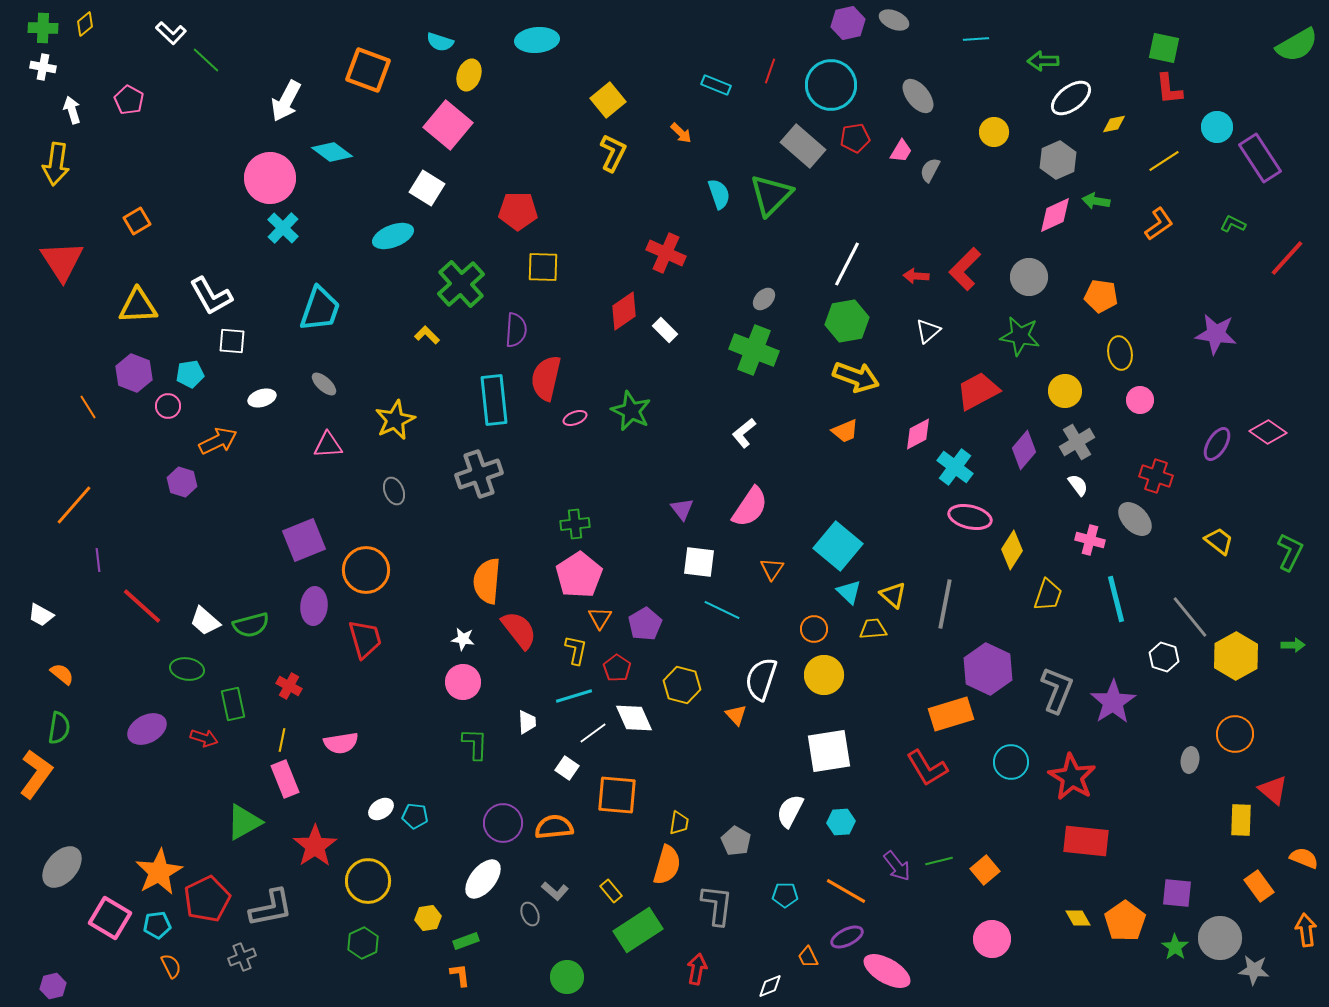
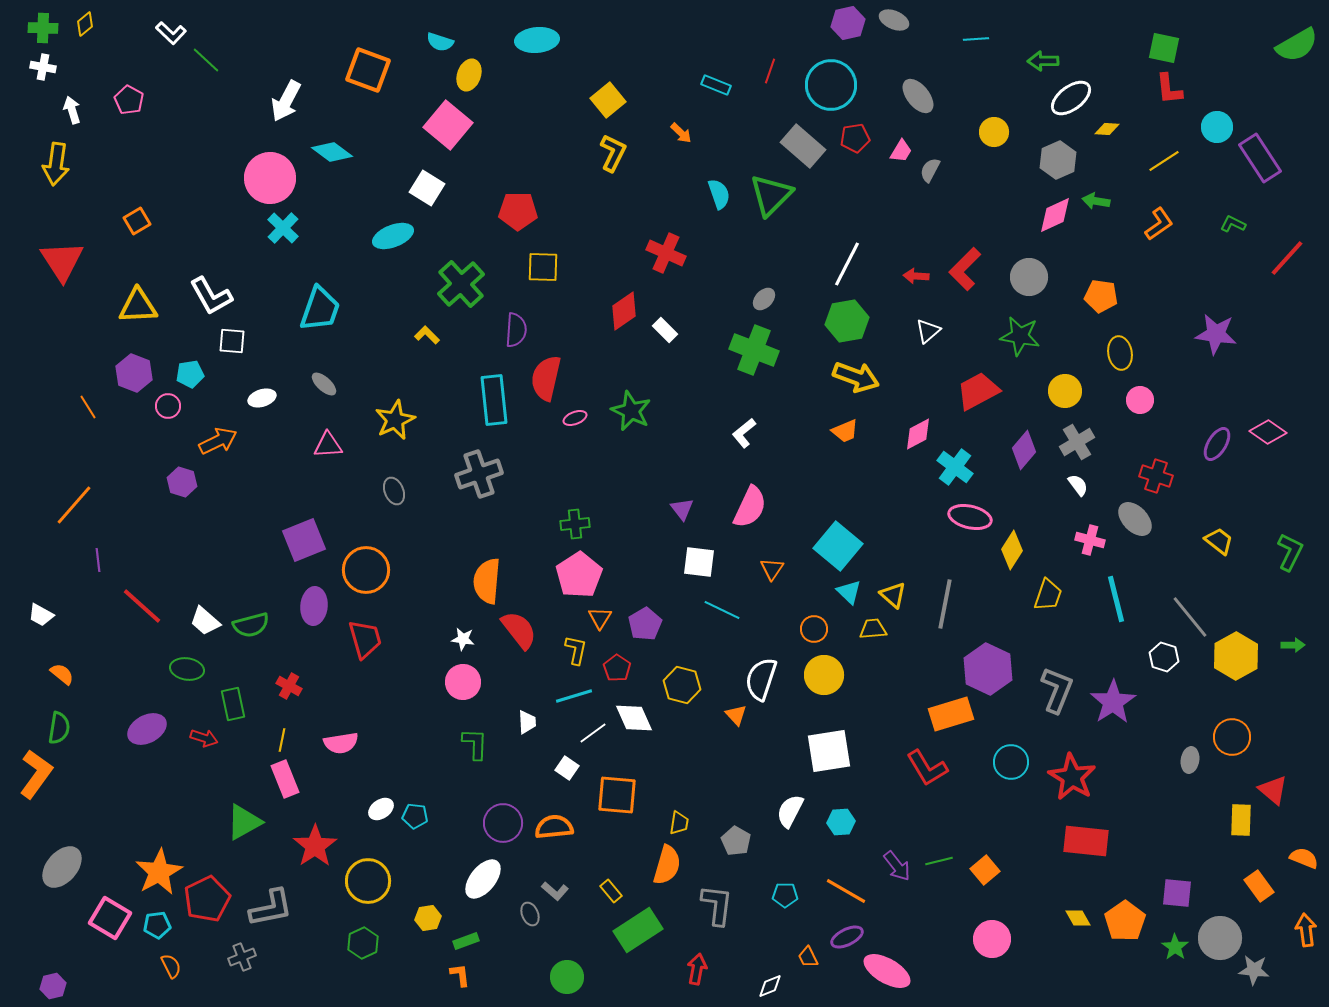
yellow diamond at (1114, 124): moved 7 px left, 5 px down; rotated 15 degrees clockwise
pink semicircle at (750, 507): rotated 9 degrees counterclockwise
orange circle at (1235, 734): moved 3 px left, 3 px down
